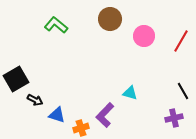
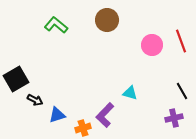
brown circle: moved 3 px left, 1 px down
pink circle: moved 8 px right, 9 px down
red line: rotated 50 degrees counterclockwise
black line: moved 1 px left
blue triangle: rotated 36 degrees counterclockwise
orange cross: moved 2 px right
